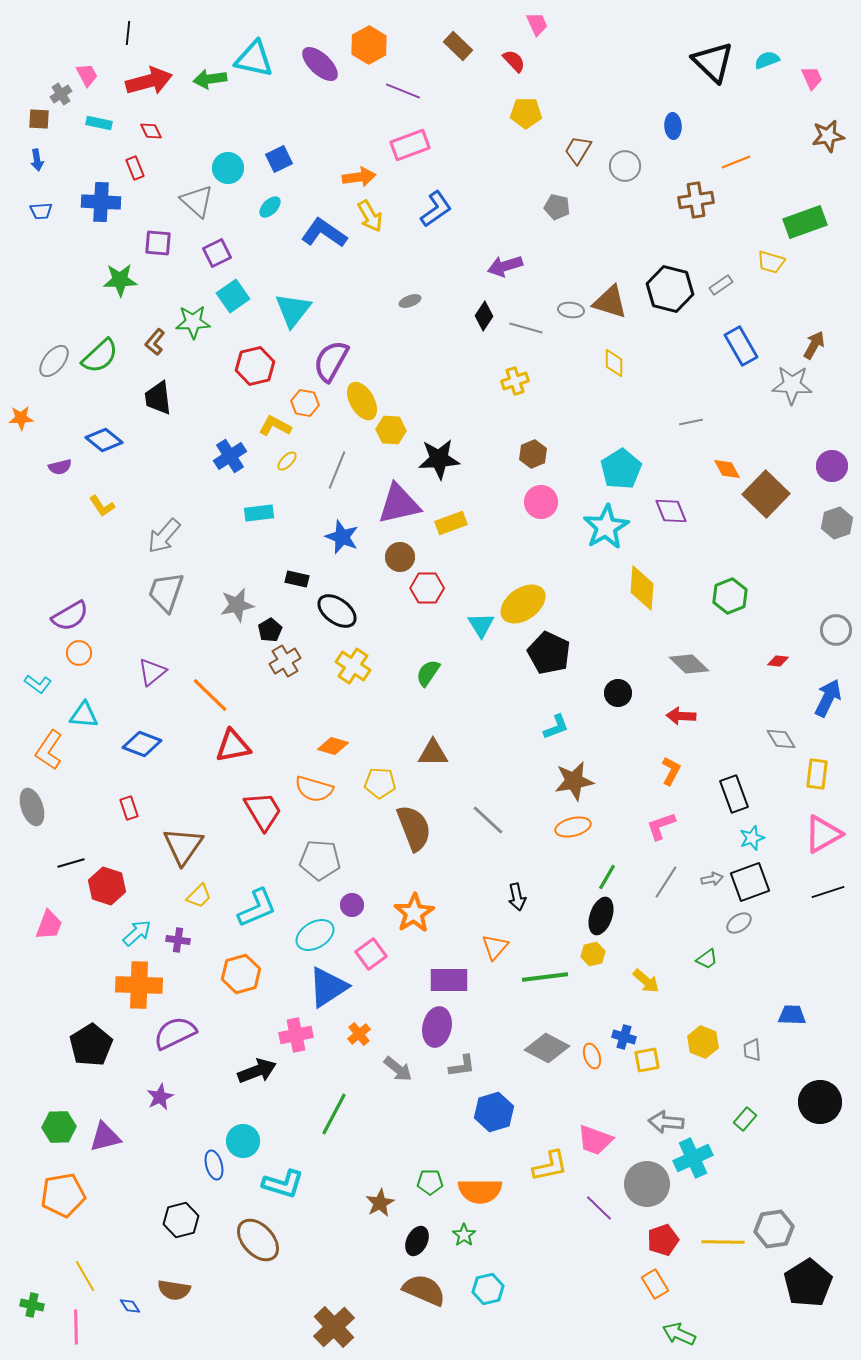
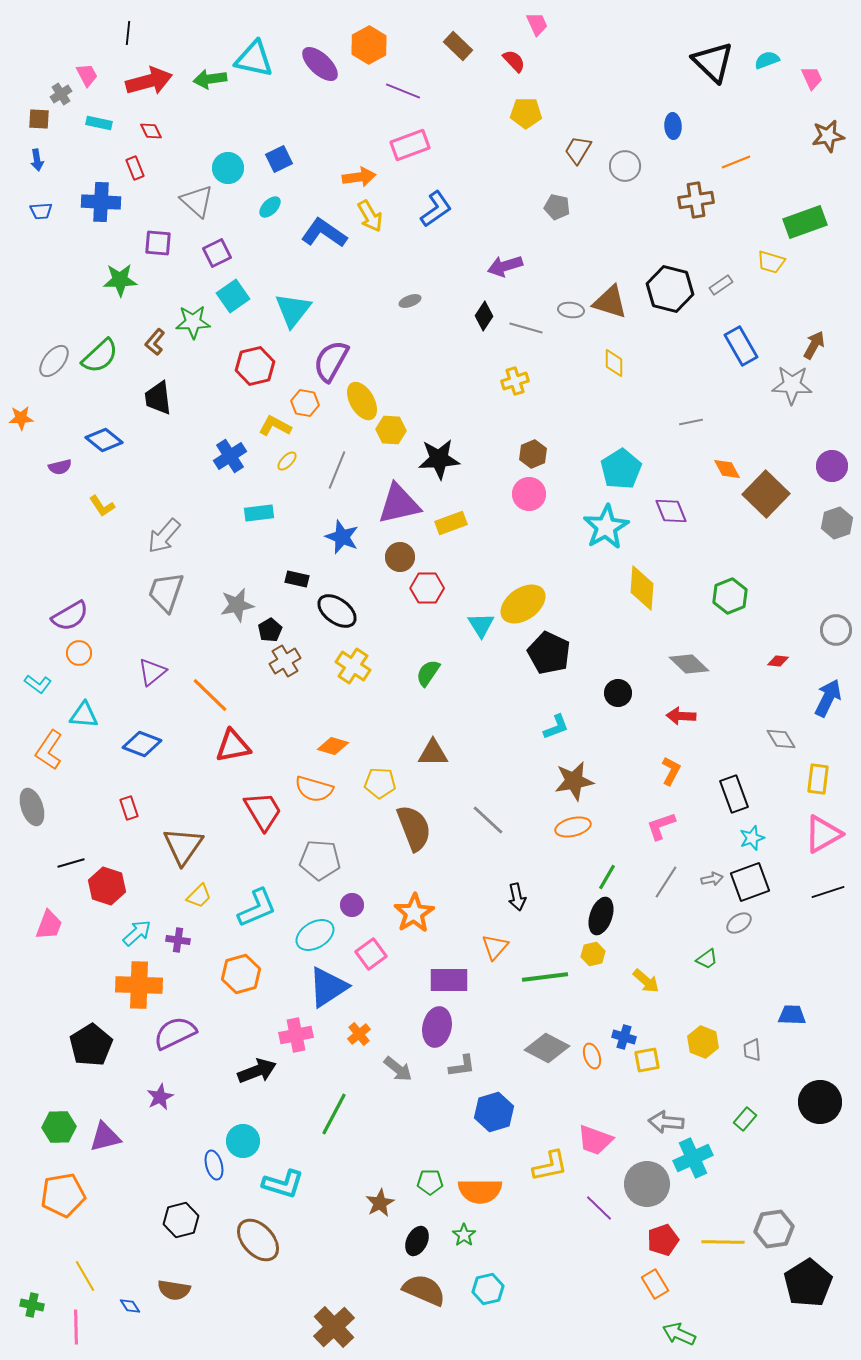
pink circle at (541, 502): moved 12 px left, 8 px up
yellow rectangle at (817, 774): moved 1 px right, 5 px down
